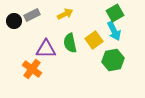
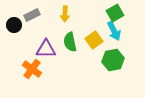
yellow arrow: rotated 119 degrees clockwise
black circle: moved 4 px down
green semicircle: moved 1 px up
